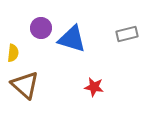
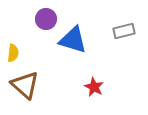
purple circle: moved 5 px right, 9 px up
gray rectangle: moved 3 px left, 3 px up
blue triangle: moved 1 px right, 1 px down
red star: rotated 18 degrees clockwise
